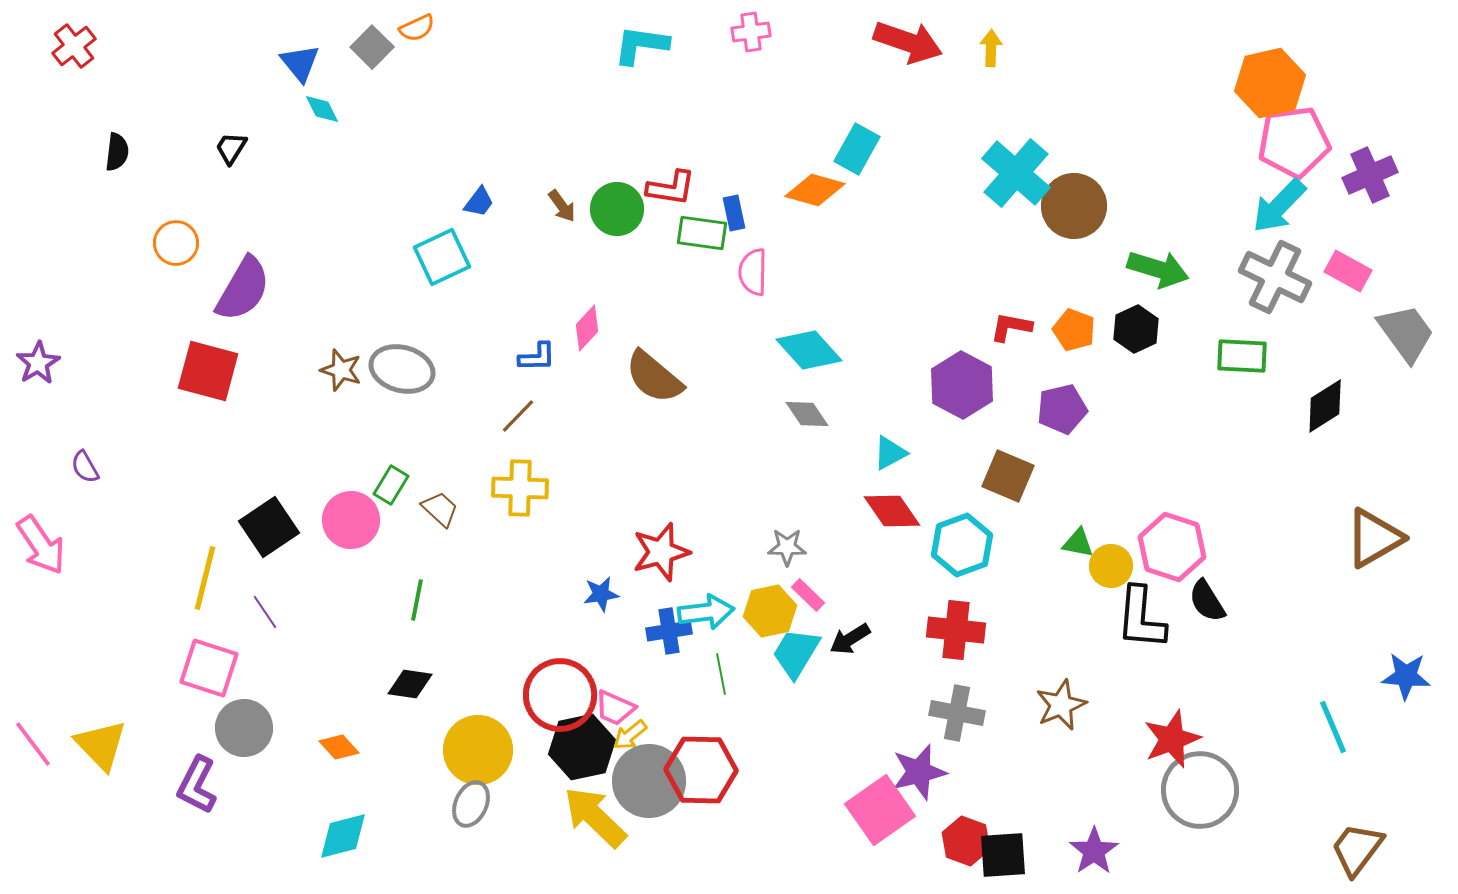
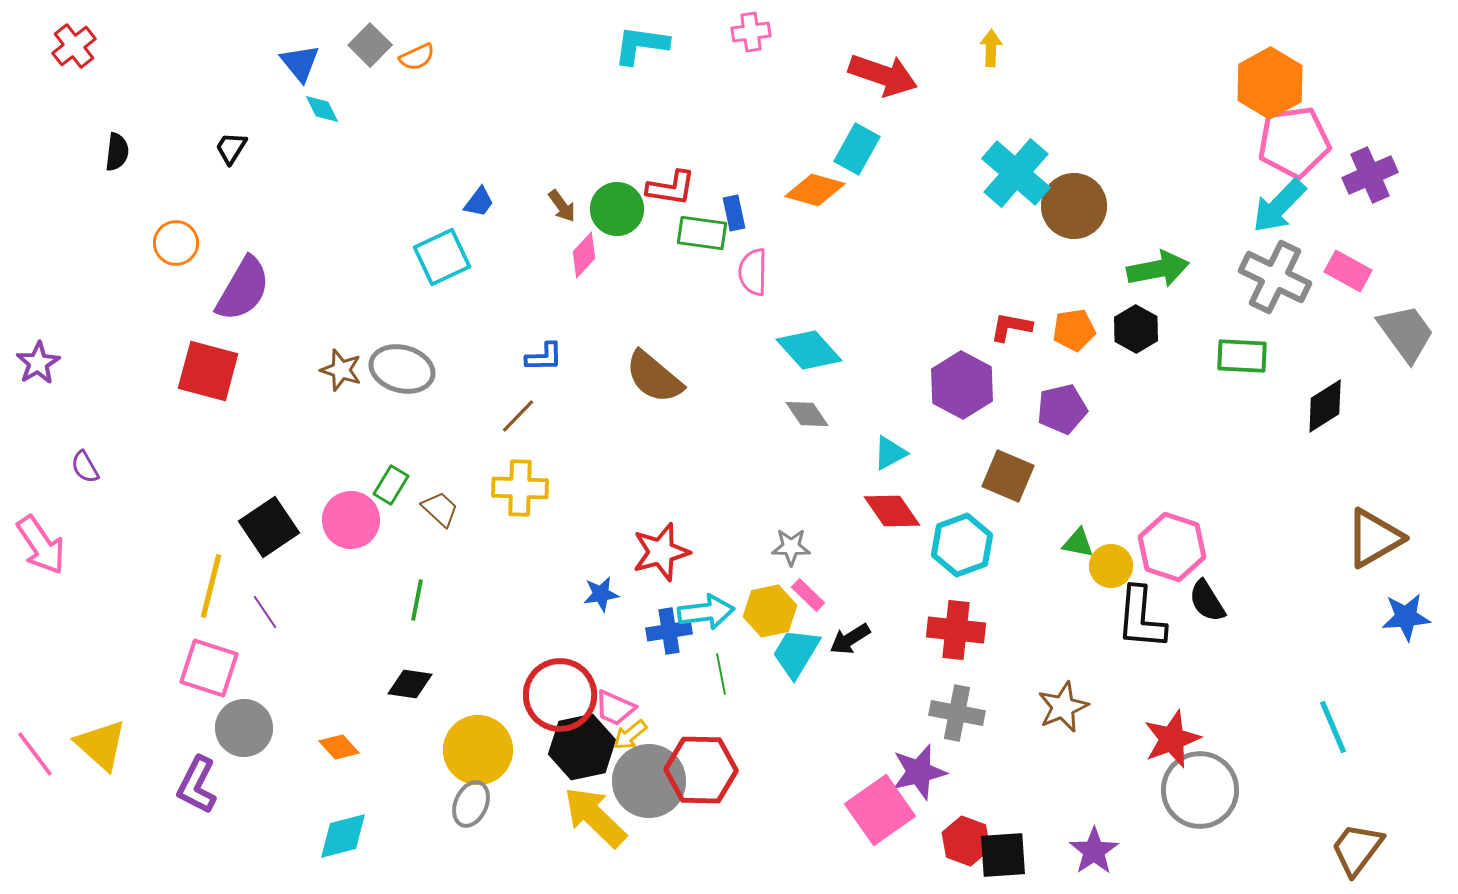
orange semicircle at (417, 28): moved 29 px down
red arrow at (908, 42): moved 25 px left, 33 px down
gray square at (372, 47): moved 2 px left, 2 px up
orange hexagon at (1270, 83): rotated 16 degrees counterclockwise
green arrow at (1158, 269): rotated 28 degrees counterclockwise
pink diamond at (587, 328): moved 3 px left, 73 px up
black hexagon at (1136, 329): rotated 6 degrees counterclockwise
orange pentagon at (1074, 330): rotated 30 degrees counterclockwise
blue L-shape at (537, 357): moved 7 px right
gray star at (787, 547): moved 4 px right
yellow line at (205, 578): moved 6 px right, 8 px down
blue star at (1406, 676): moved 59 px up; rotated 9 degrees counterclockwise
brown star at (1061, 705): moved 2 px right, 2 px down
pink line at (33, 744): moved 2 px right, 10 px down
yellow triangle at (101, 745): rotated 4 degrees counterclockwise
